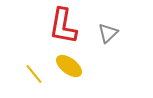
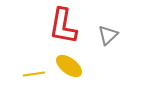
gray triangle: moved 2 px down
yellow line: rotated 60 degrees counterclockwise
